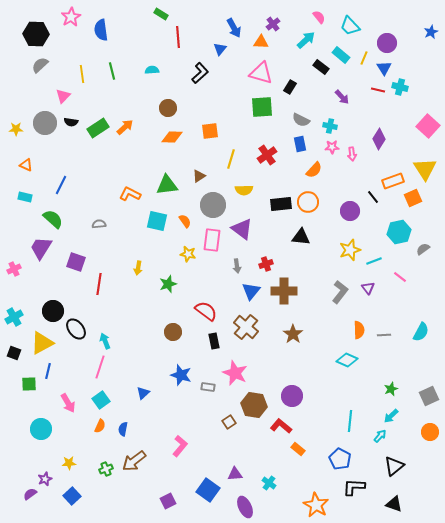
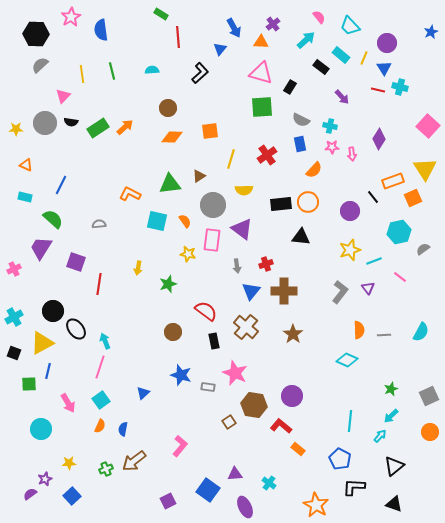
green triangle at (167, 185): moved 3 px right, 1 px up
